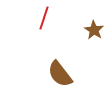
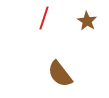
brown star: moved 7 px left, 9 px up
